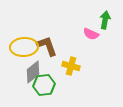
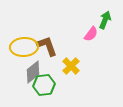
green arrow: rotated 12 degrees clockwise
pink semicircle: rotated 77 degrees counterclockwise
yellow cross: rotated 30 degrees clockwise
